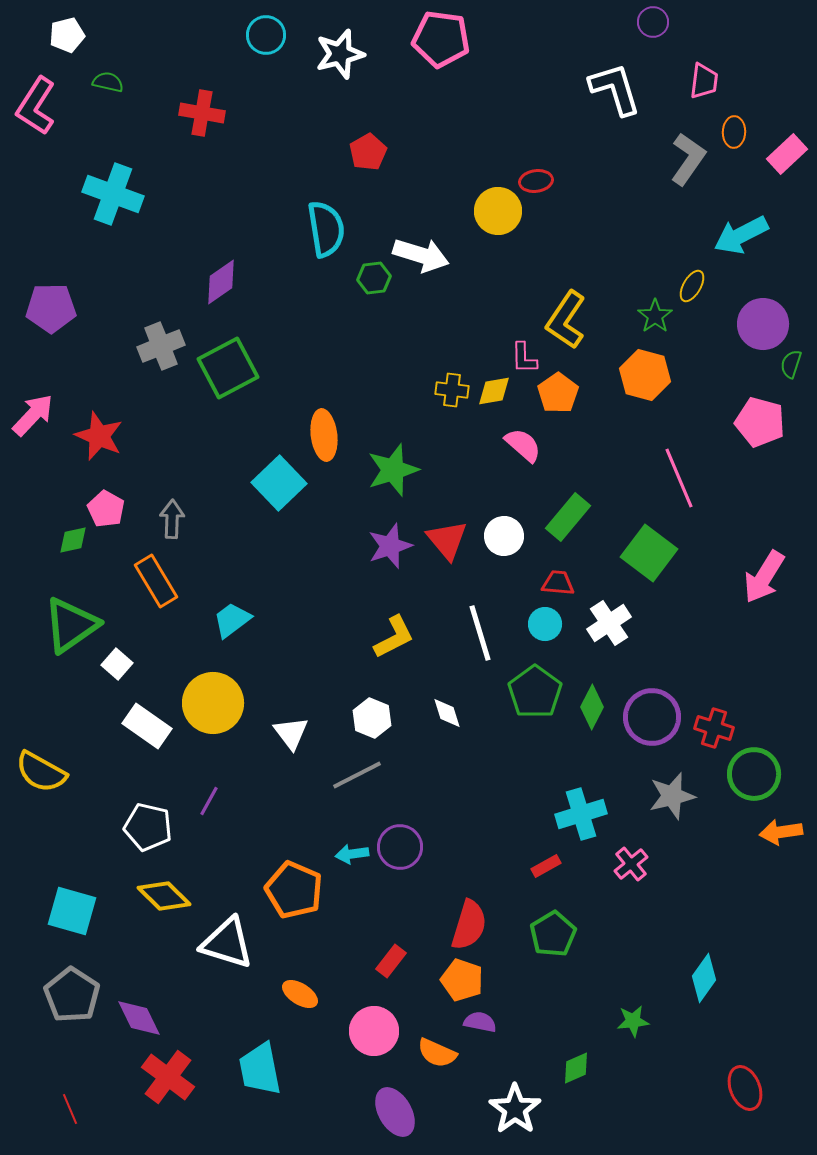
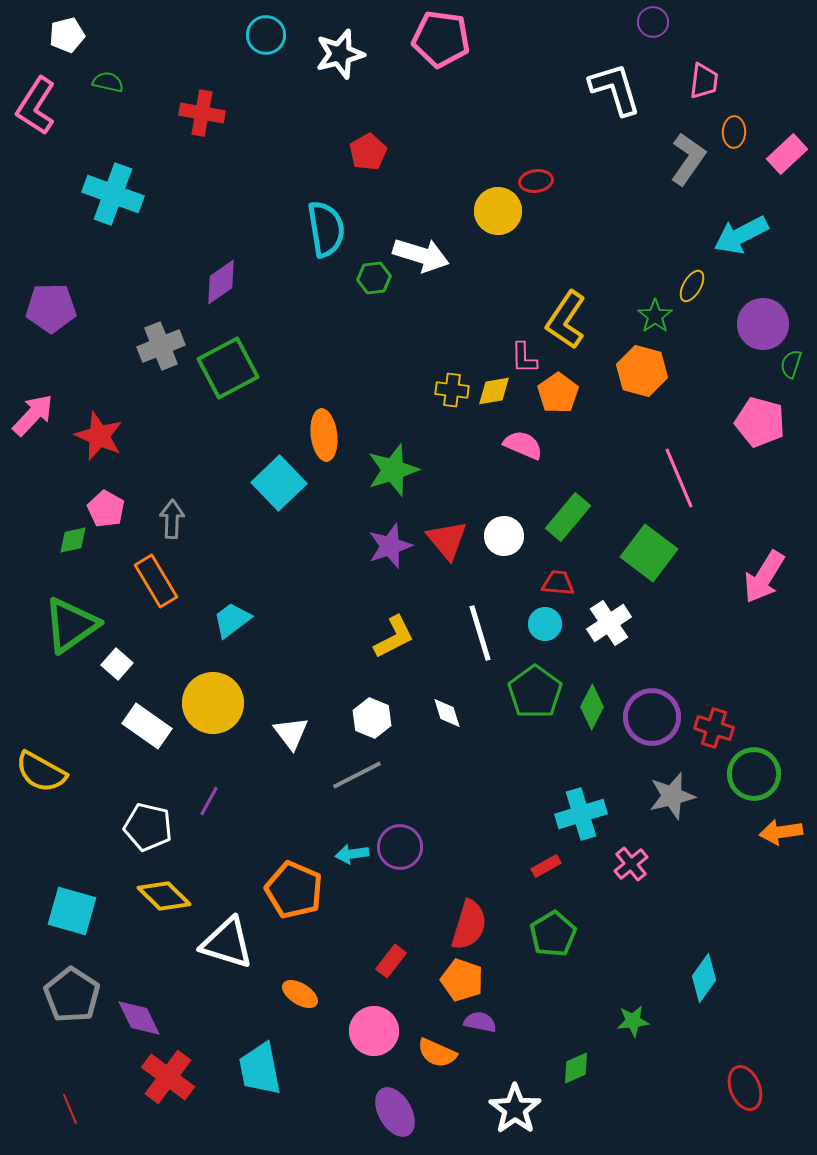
orange hexagon at (645, 375): moved 3 px left, 4 px up
pink semicircle at (523, 445): rotated 18 degrees counterclockwise
